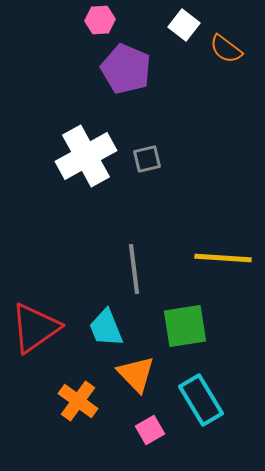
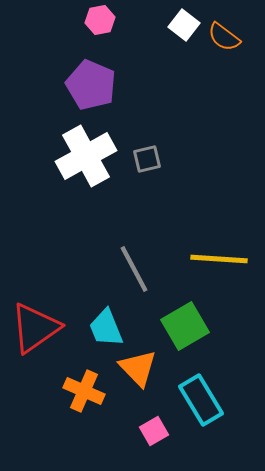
pink hexagon: rotated 8 degrees counterclockwise
orange semicircle: moved 2 px left, 12 px up
purple pentagon: moved 35 px left, 16 px down
yellow line: moved 4 px left, 1 px down
gray line: rotated 21 degrees counterclockwise
green square: rotated 21 degrees counterclockwise
orange triangle: moved 2 px right, 6 px up
orange cross: moved 6 px right, 10 px up; rotated 12 degrees counterclockwise
pink square: moved 4 px right, 1 px down
